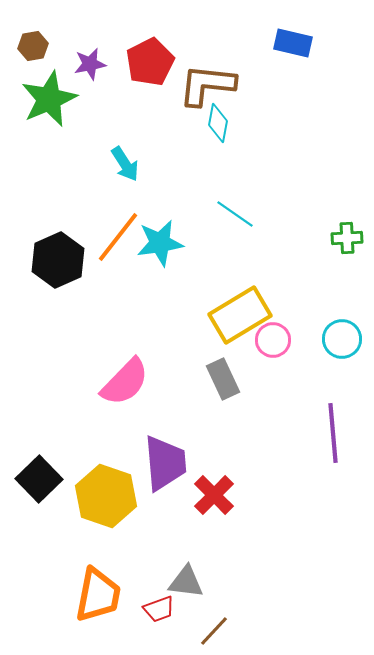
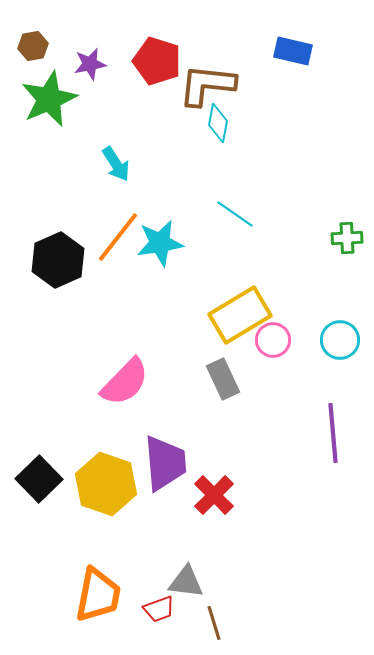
blue rectangle: moved 8 px down
red pentagon: moved 7 px right, 1 px up; rotated 27 degrees counterclockwise
cyan arrow: moved 9 px left
cyan circle: moved 2 px left, 1 px down
yellow hexagon: moved 12 px up
brown line: moved 8 px up; rotated 60 degrees counterclockwise
